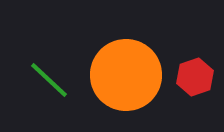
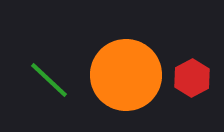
red hexagon: moved 3 px left, 1 px down; rotated 9 degrees counterclockwise
